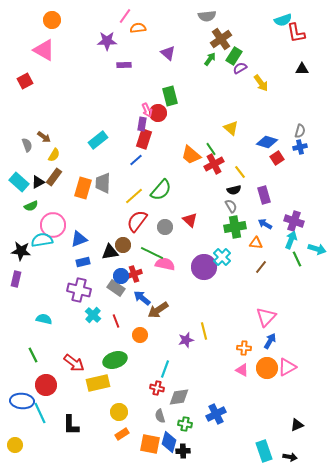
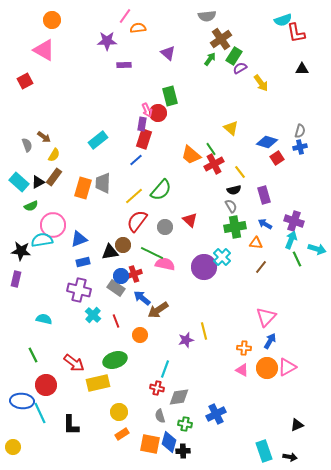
yellow circle at (15, 445): moved 2 px left, 2 px down
